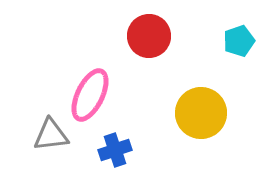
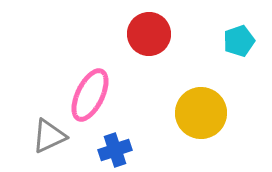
red circle: moved 2 px up
gray triangle: moved 2 px left, 1 px down; rotated 18 degrees counterclockwise
